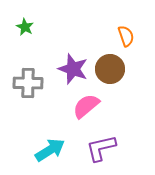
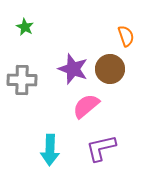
gray cross: moved 6 px left, 3 px up
cyan arrow: rotated 124 degrees clockwise
